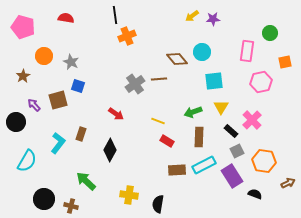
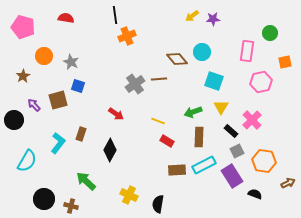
cyan square at (214, 81): rotated 24 degrees clockwise
black circle at (16, 122): moved 2 px left, 2 px up
yellow cross at (129, 195): rotated 18 degrees clockwise
